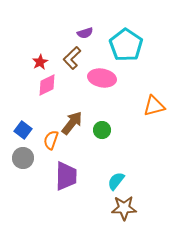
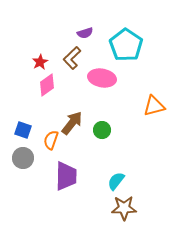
pink diamond: rotated 10 degrees counterclockwise
blue square: rotated 18 degrees counterclockwise
